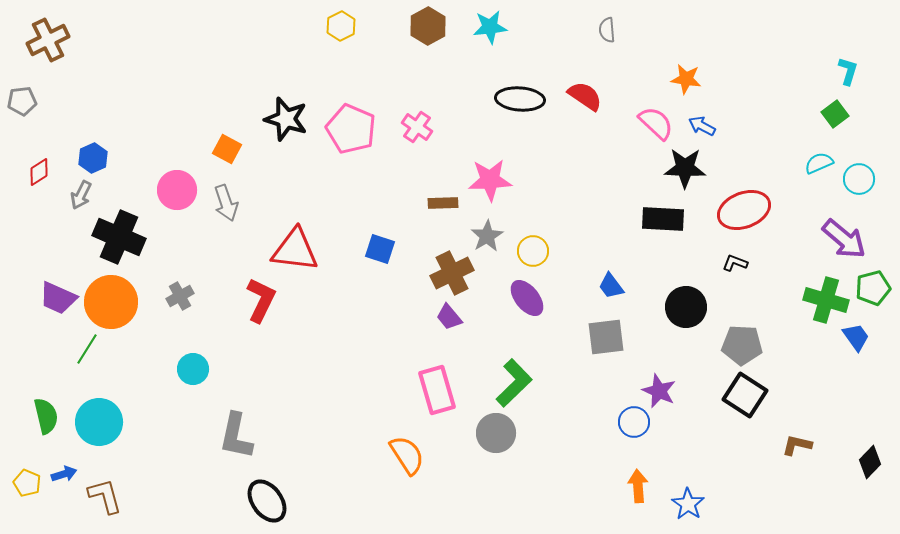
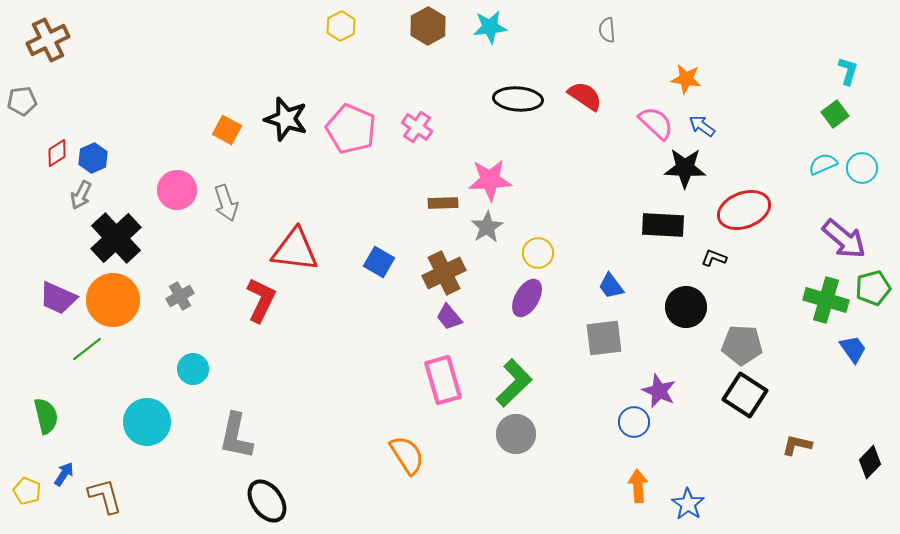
black ellipse at (520, 99): moved 2 px left
blue arrow at (702, 126): rotated 8 degrees clockwise
orange square at (227, 149): moved 19 px up
cyan semicircle at (819, 163): moved 4 px right, 1 px down
red diamond at (39, 172): moved 18 px right, 19 px up
cyan circle at (859, 179): moved 3 px right, 11 px up
black rectangle at (663, 219): moved 6 px down
gray star at (487, 236): moved 9 px up
black cross at (119, 237): moved 3 px left, 1 px down; rotated 24 degrees clockwise
blue square at (380, 249): moved 1 px left, 13 px down; rotated 12 degrees clockwise
yellow circle at (533, 251): moved 5 px right, 2 px down
black L-shape at (735, 263): moved 21 px left, 5 px up
brown cross at (452, 273): moved 8 px left
purple ellipse at (527, 298): rotated 69 degrees clockwise
orange circle at (111, 302): moved 2 px right, 2 px up
gray square at (606, 337): moved 2 px left, 1 px down
blue trapezoid at (856, 337): moved 3 px left, 12 px down
green line at (87, 349): rotated 20 degrees clockwise
pink rectangle at (437, 390): moved 6 px right, 10 px up
cyan circle at (99, 422): moved 48 px right
gray circle at (496, 433): moved 20 px right, 1 px down
blue arrow at (64, 474): rotated 40 degrees counterclockwise
yellow pentagon at (27, 483): moved 8 px down
